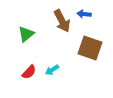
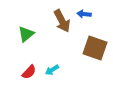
brown square: moved 5 px right
